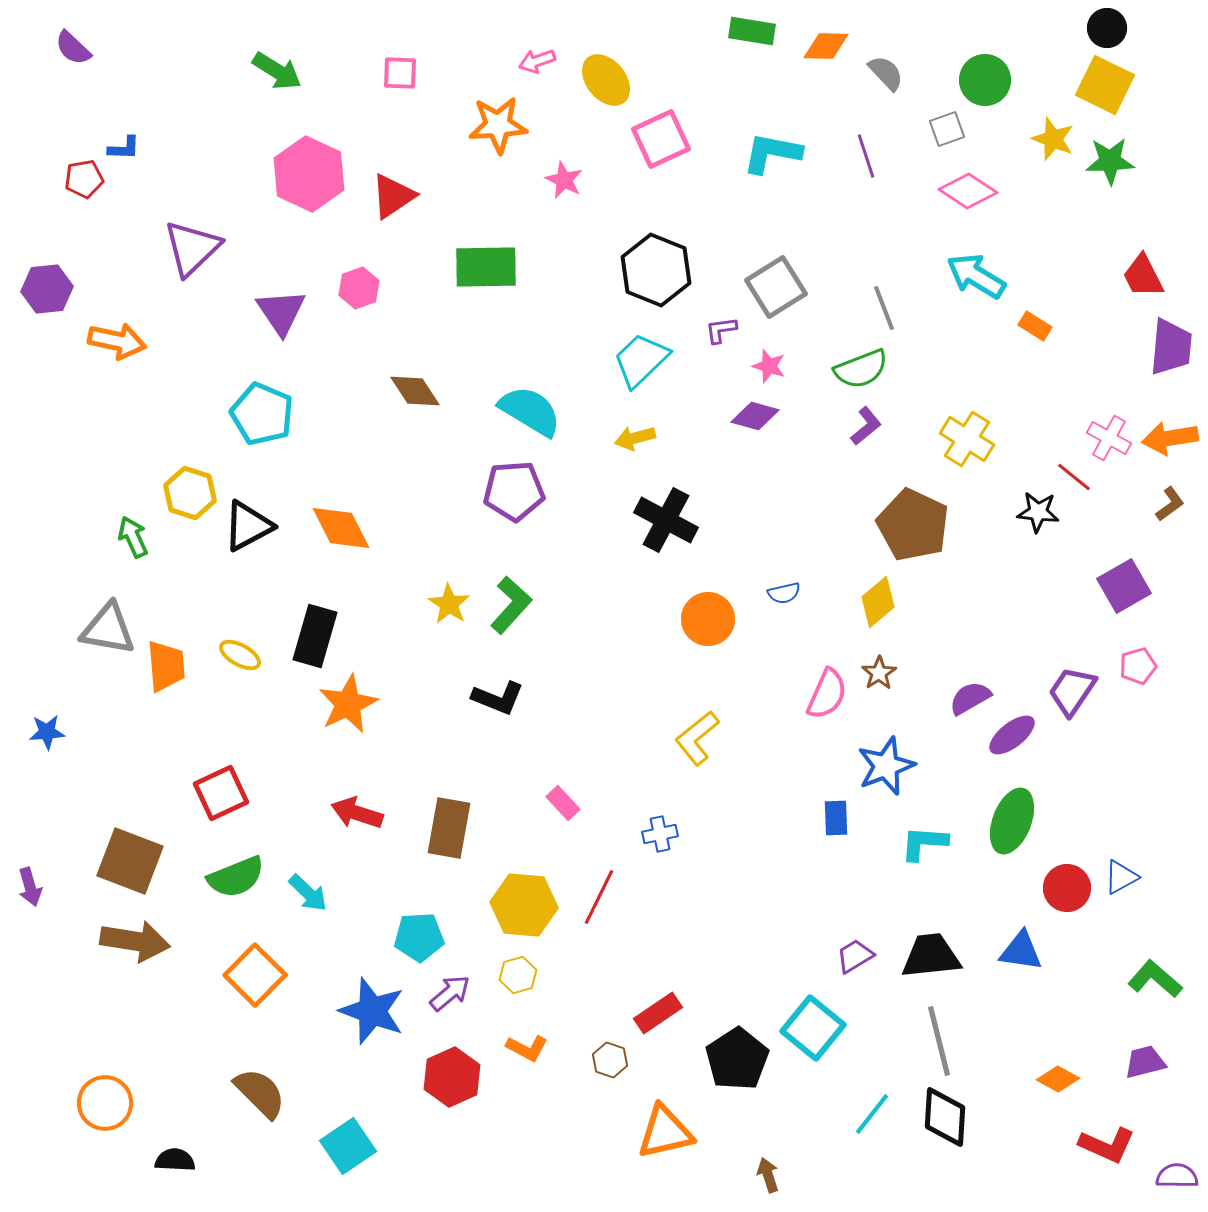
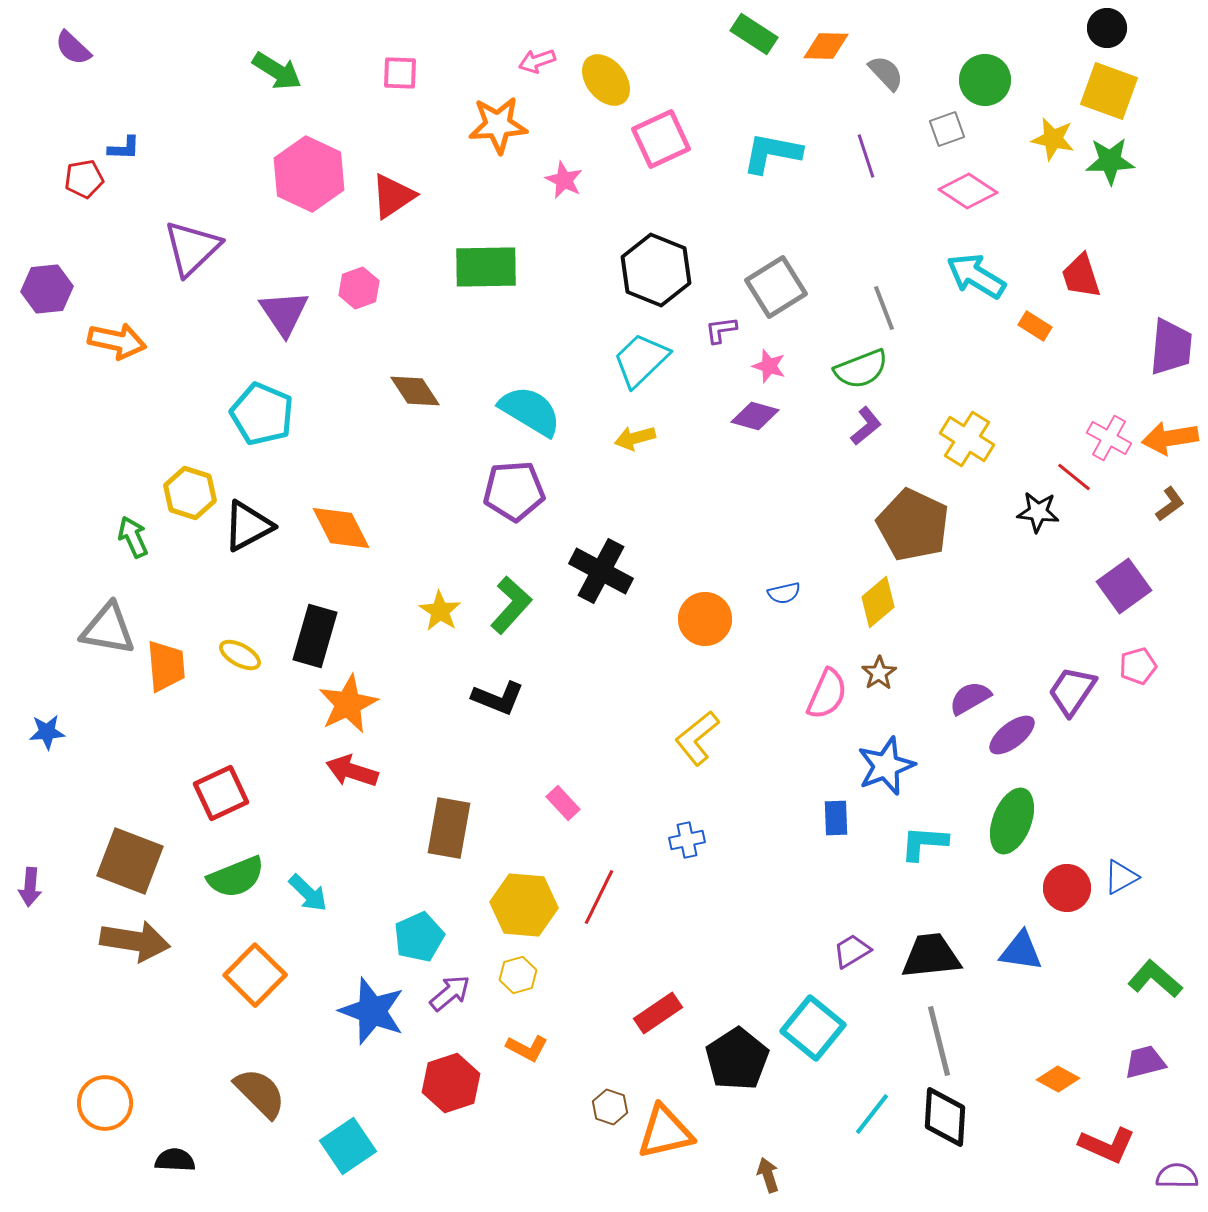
green rectangle at (752, 31): moved 2 px right, 3 px down; rotated 24 degrees clockwise
yellow square at (1105, 85): moved 4 px right, 6 px down; rotated 6 degrees counterclockwise
yellow star at (1053, 139): rotated 9 degrees counterclockwise
red trapezoid at (1143, 276): moved 62 px left; rotated 9 degrees clockwise
purple triangle at (281, 312): moved 3 px right, 1 px down
black cross at (666, 520): moved 65 px left, 51 px down
purple square at (1124, 586): rotated 6 degrees counterclockwise
yellow star at (449, 604): moved 9 px left, 7 px down
orange circle at (708, 619): moved 3 px left
red arrow at (357, 813): moved 5 px left, 42 px up
blue cross at (660, 834): moved 27 px right, 6 px down
purple arrow at (30, 887): rotated 21 degrees clockwise
cyan pentagon at (419, 937): rotated 21 degrees counterclockwise
purple trapezoid at (855, 956): moved 3 px left, 5 px up
brown hexagon at (610, 1060): moved 47 px down
red hexagon at (452, 1077): moved 1 px left, 6 px down; rotated 6 degrees clockwise
